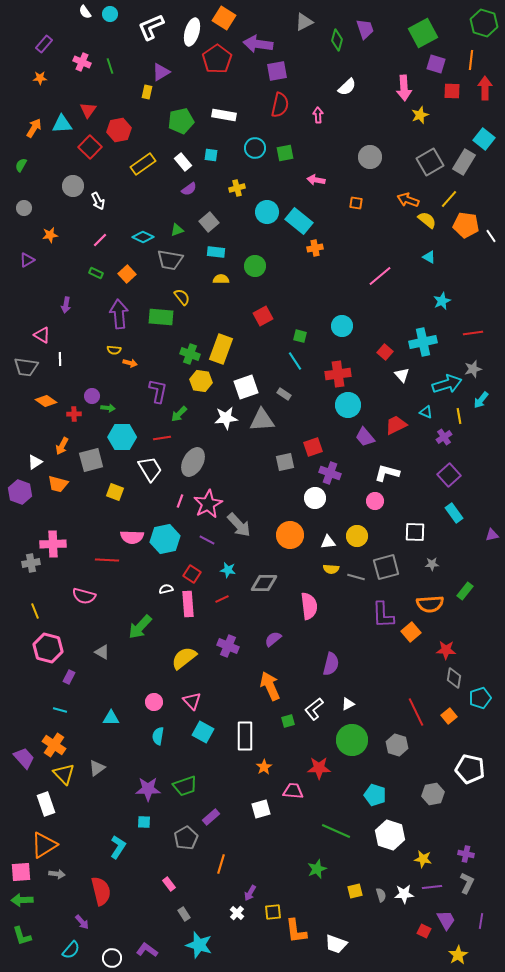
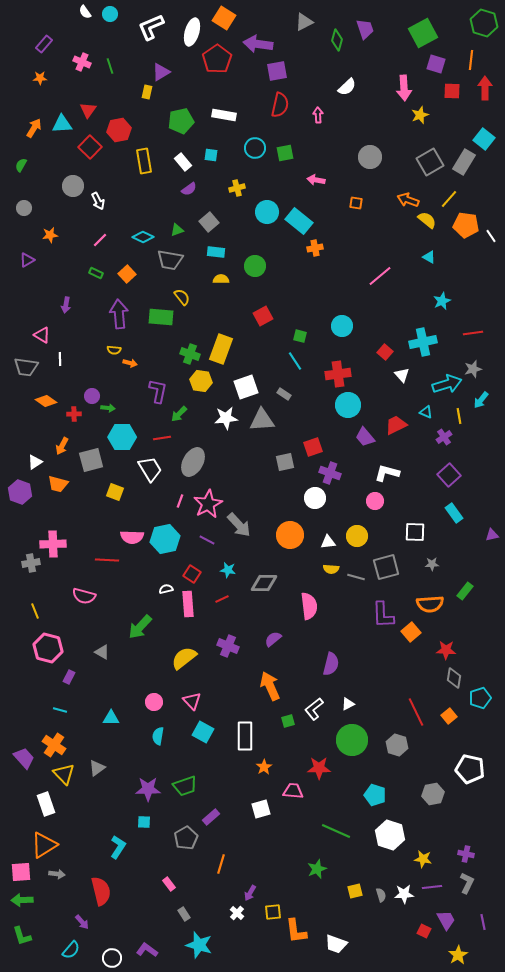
yellow rectangle at (143, 164): moved 1 px right, 3 px up; rotated 65 degrees counterclockwise
purple line at (481, 921): moved 2 px right, 1 px down; rotated 21 degrees counterclockwise
